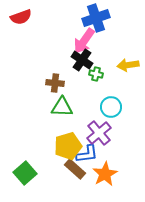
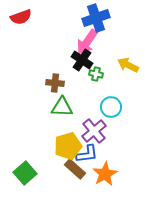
pink arrow: moved 3 px right, 1 px down
yellow arrow: rotated 35 degrees clockwise
purple cross: moved 5 px left, 2 px up
